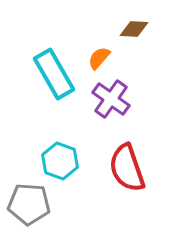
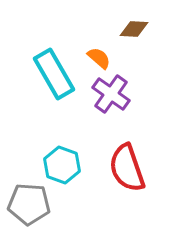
orange semicircle: rotated 90 degrees clockwise
purple cross: moved 5 px up
cyan hexagon: moved 2 px right, 4 px down
